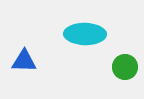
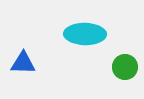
blue triangle: moved 1 px left, 2 px down
